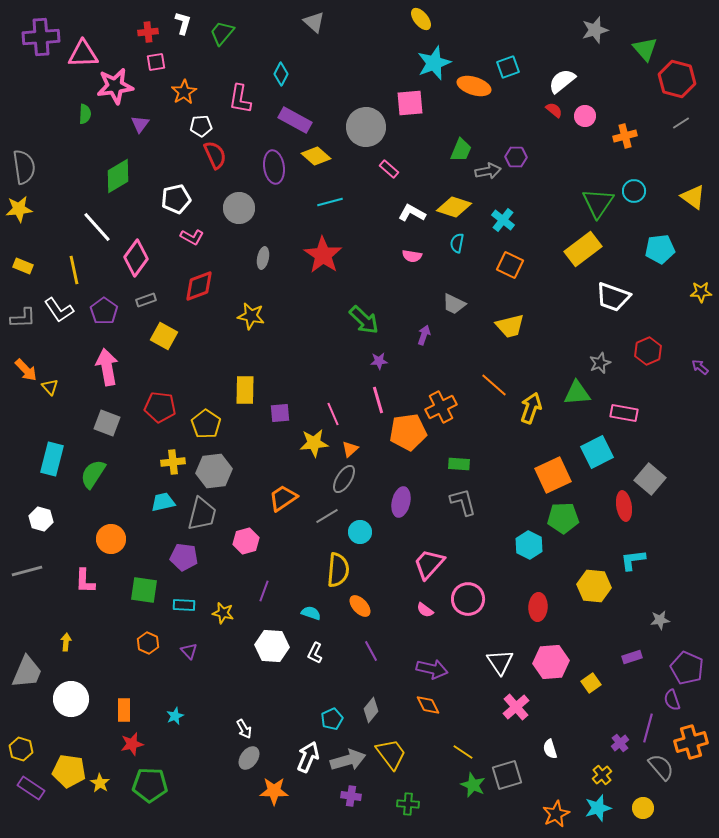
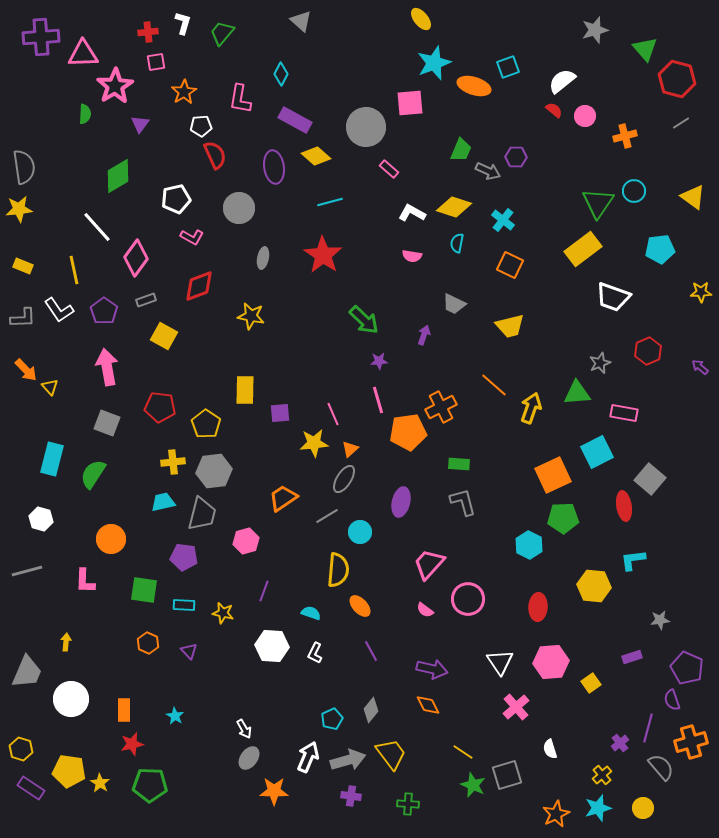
gray triangle at (314, 22): moved 13 px left, 1 px up
pink star at (115, 86): rotated 24 degrees counterclockwise
gray arrow at (488, 171): rotated 35 degrees clockwise
cyan star at (175, 716): rotated 18 degrees counterclockwise
